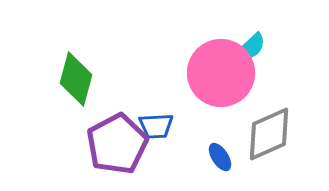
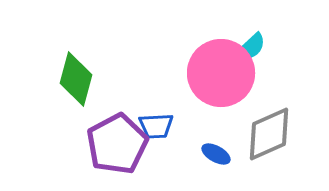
blue ellipse: moved 4 px left, 3 px up; rotated 28 degrees counterclockwise
